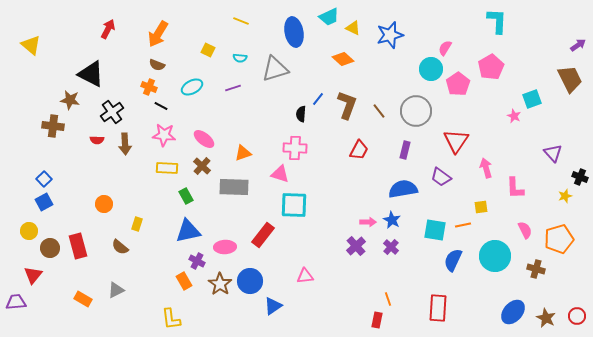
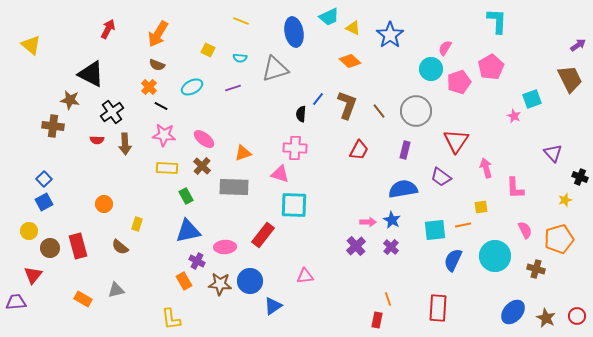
blue star at (390, 35): rotated 20 degrees counterclockwise
orange diamond at (343, 59): moved 7 px right, 2 px down
pink pentagon at (458, 84): moved 1 px right, 2 px up; rotated 15 degrees clockwise
orange cross at (149, 87): rotated 21 degrees clockwise
yellow star at (565, 196): moved 4 px down
cyan square at (435, 230): rotated 15 degrees counterclockwise
brown star at (220, 284): rotated 30 degrees counterclockwise
gray triangle at (116, 290): rotated 12 degrees clockwise
